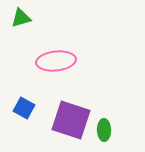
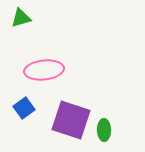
pink ellipse: moved 12 px left, 9 px down
blue square: rotated 25 degrees clockwise
